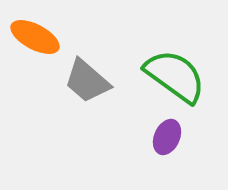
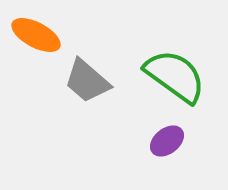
orange ellipse: moved 1 px right, 2 px up
purple ellipse: moved 4 px down; rotated 28 degrees clockwise
